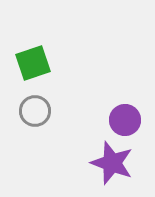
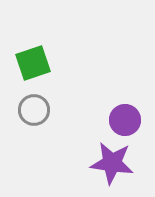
gray circle: moved 1 px left, 1 px up
purple star: rotated 12 degrees counterclockwise
